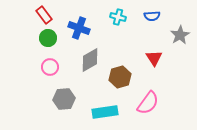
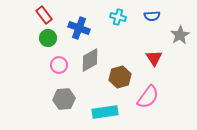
pink circle: moved 9 px right, 2 px up
pink semicircle: moved 6 px up
